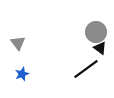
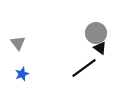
gray circle: moved 1 px down
black line: moved 2 px left, 1 px up
